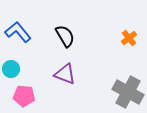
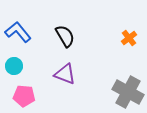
cyan circle: moved 3 px right, 3 px up
